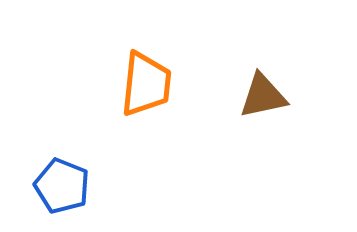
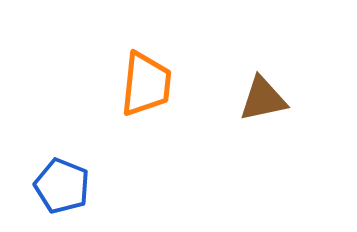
brown triangle: moved 3 px down
